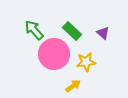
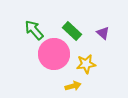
yellow star: moved 2 px down
yellow arrow: rotated 21 degrees clockwise
